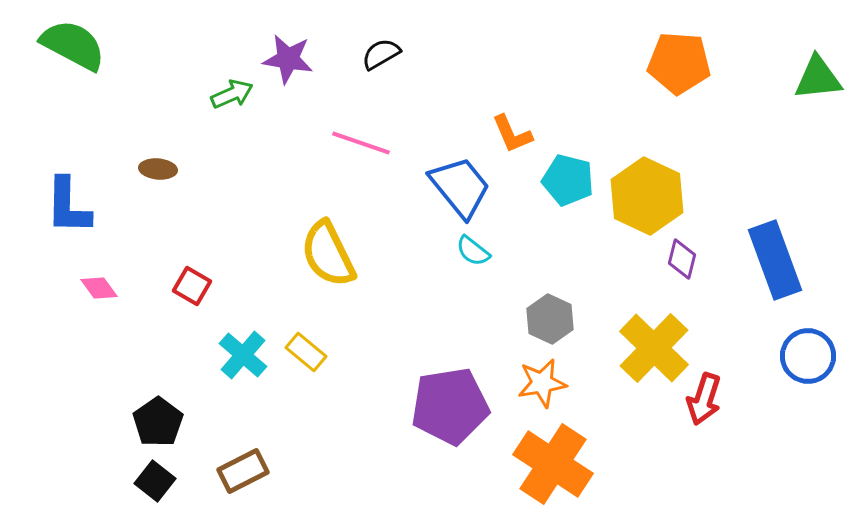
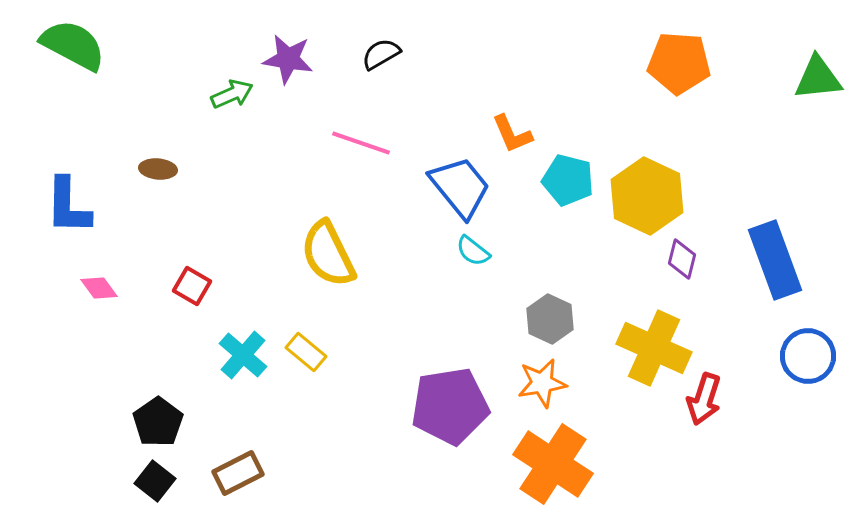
yellow cross: rotated 20 degrees counterclockwise
brown rectangle: moved 5 px left, 2 px down
